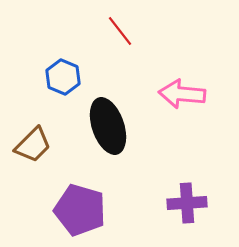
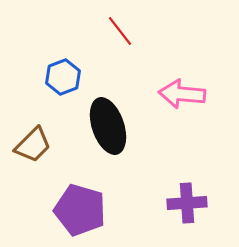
blue hexagon: rotated 16 degrees clockwise
